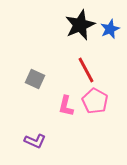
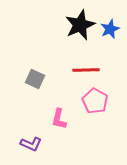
red line: rotated 64 degrees counterclockwise
pink L-shape: moved 7 px left, 13 px down
purple L-shape: moved 4 px left, 3 px down
